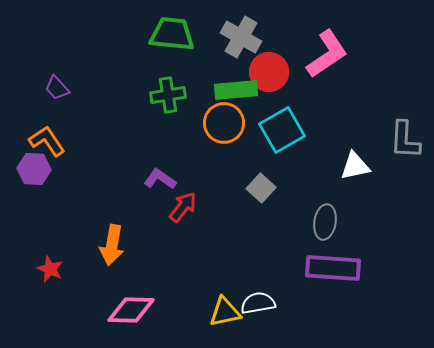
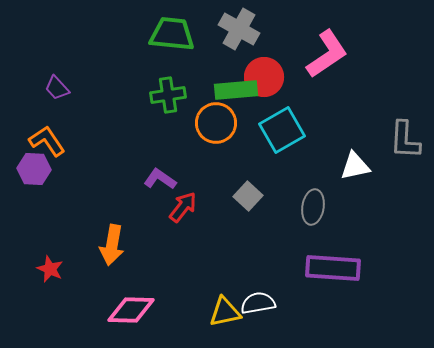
gray cross: moved 2 px left, 8 px up
red circle: moved 5 px left, 5 px down
orange circle: moved 8 px left
gray square: moved 13 px left, 8 px down
gray ellipse: moved 12 px left, 15 px up
